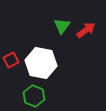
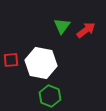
red square: rotated 21 degrees clockwise
green hexagon: moved 16 px right
